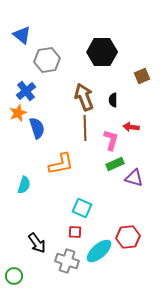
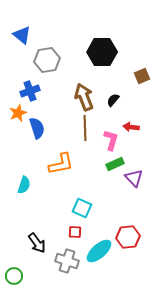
blue cross: moved 4 px right; rotated 18 degrees clockwise
black semicircle: rotated 40 degrees clockwise
purple triangle: rotated 30 degrees clockwise
